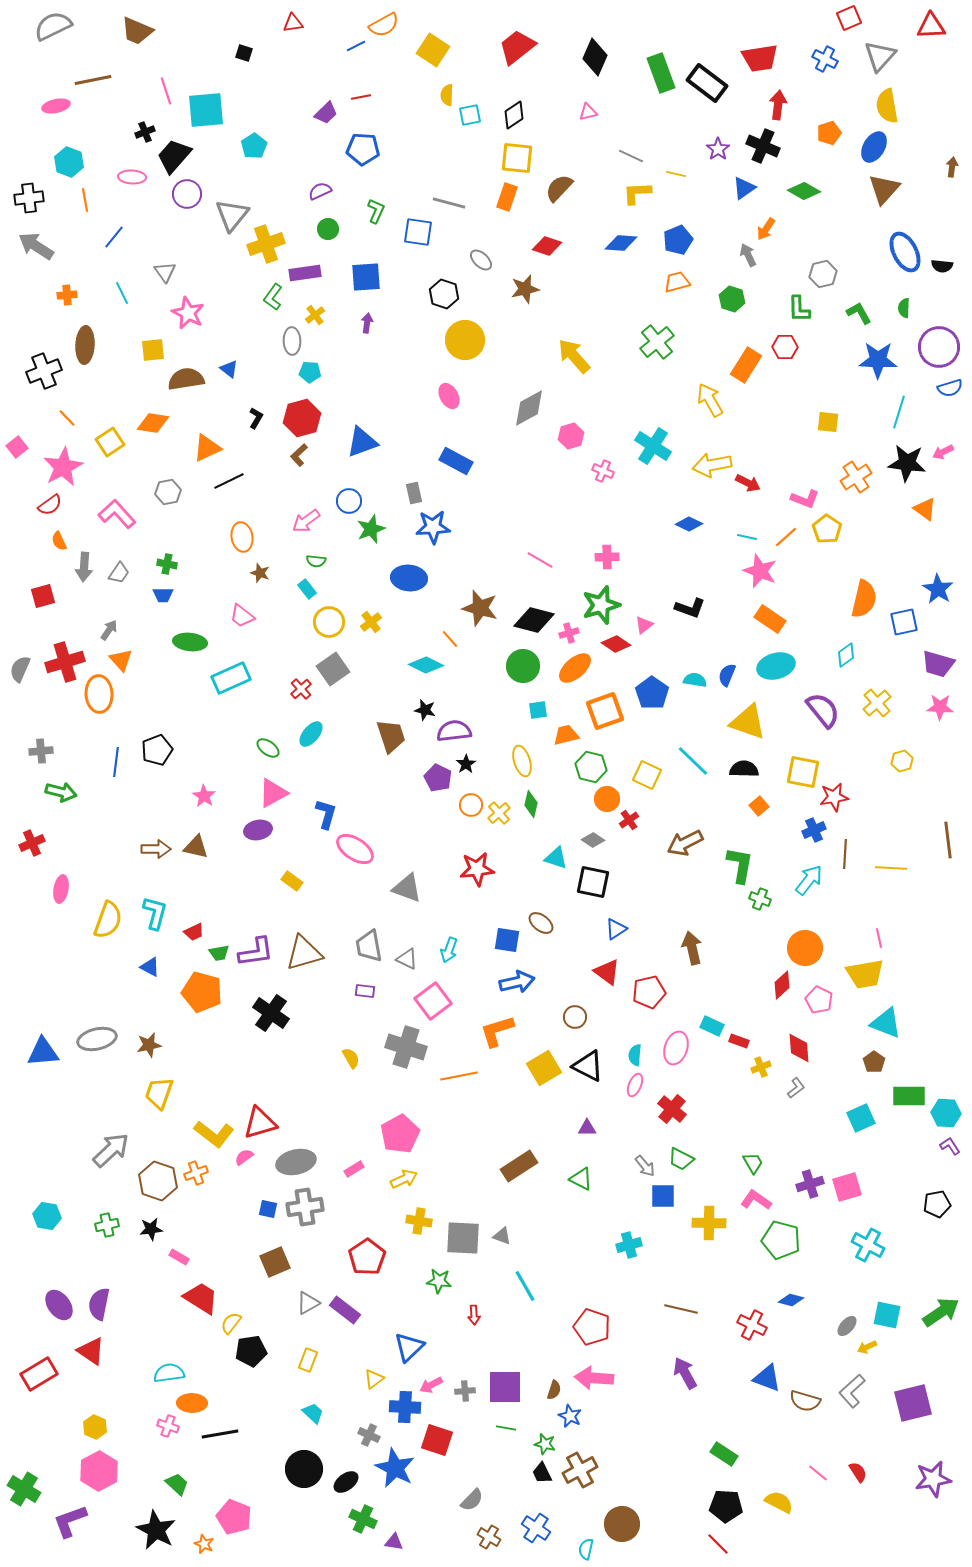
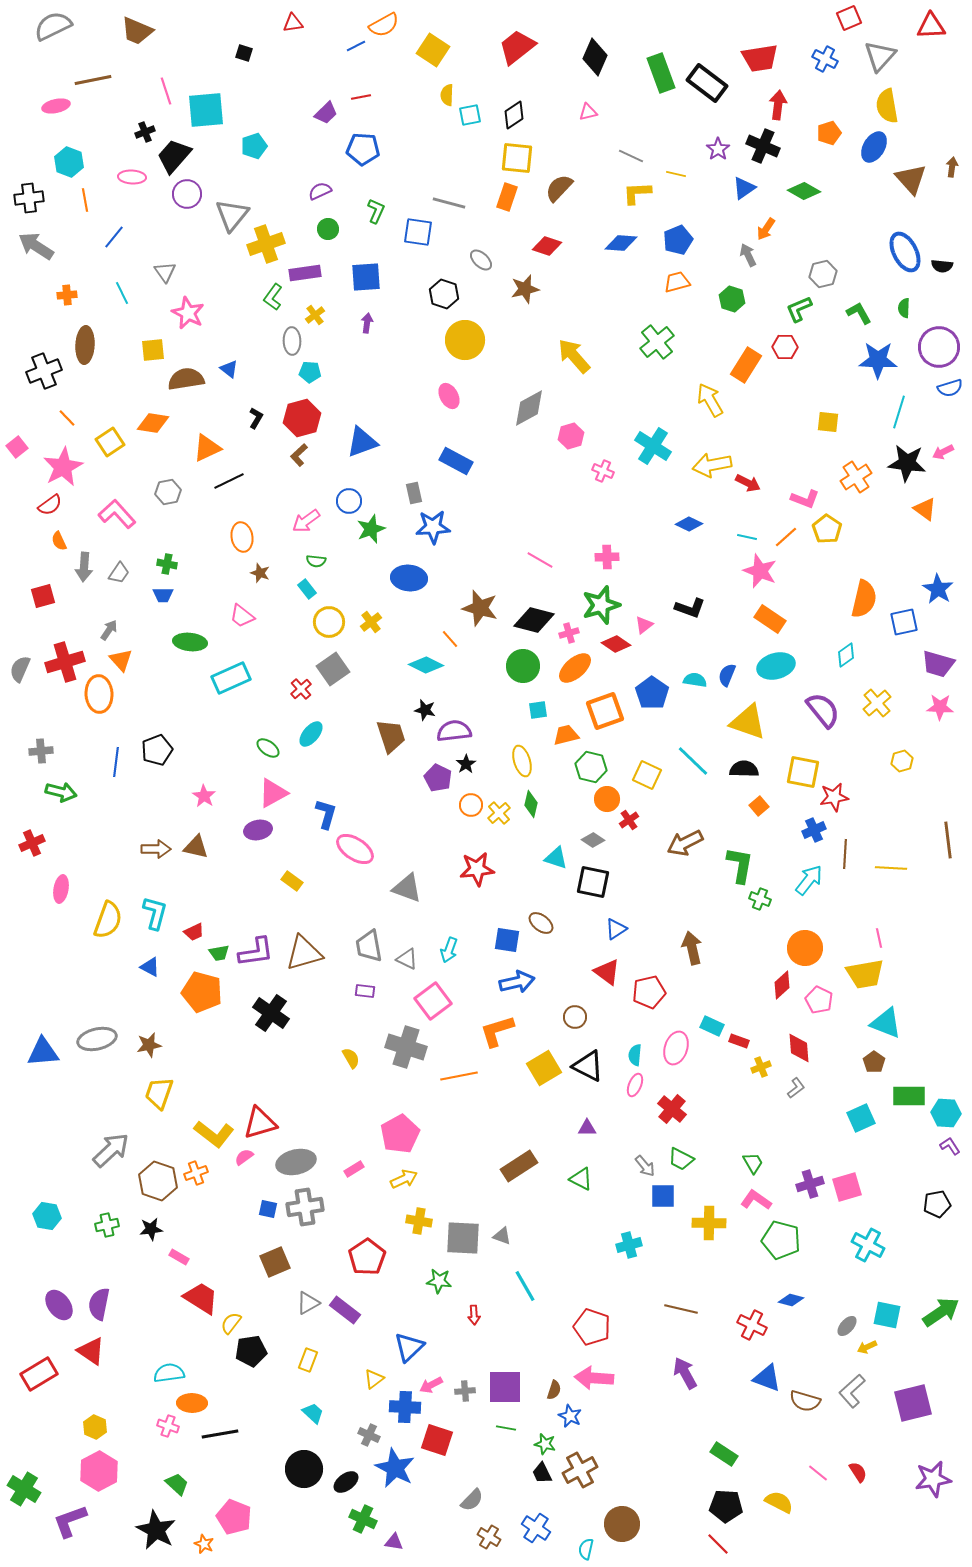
cyan pentagon at (254, 146): rotated 15 degrees clockwise
brown triangle at (884, 189): moved 27 px right, 10 px up; rotated 24 degrees counterclockwise
green L-shape at (799, 309): rotated 68 degrees clockwise
